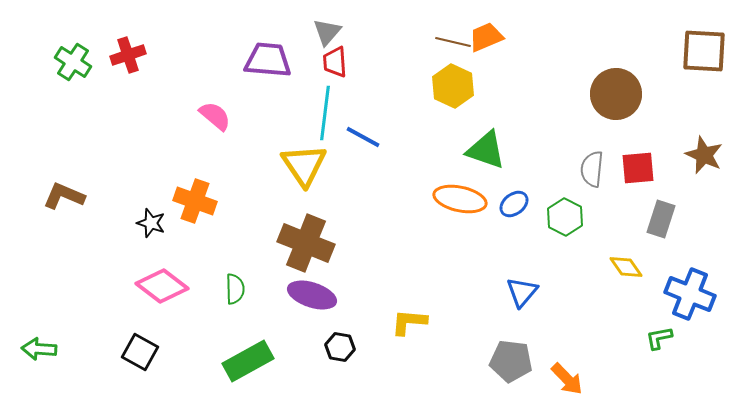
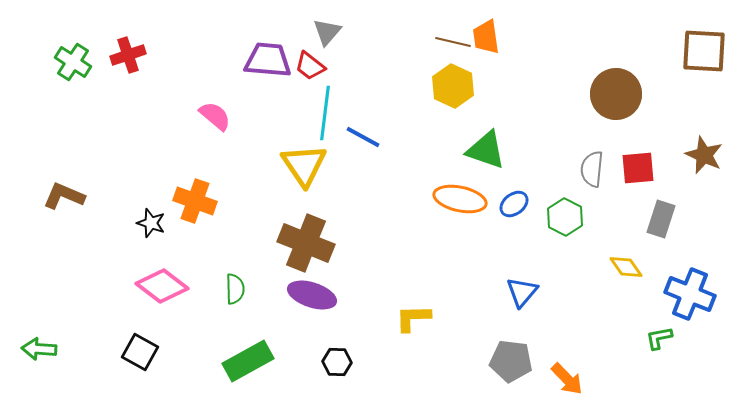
orange trapezoid: rotated 75 degrees counterclockwise
red trapezoid: moved 25 px left, 4 px down; rotated 48 degrees counterclockwise
yellow L-shape: moved 4 px right, 4 px up; rotated 6 degrees counterclockwise
black hexagon: moved 3 px left, 15 px down; rotated 8 degrees counterclockwise
